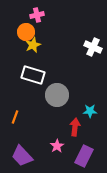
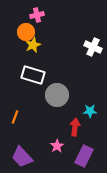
purple trapezoid: moved 1 px down
